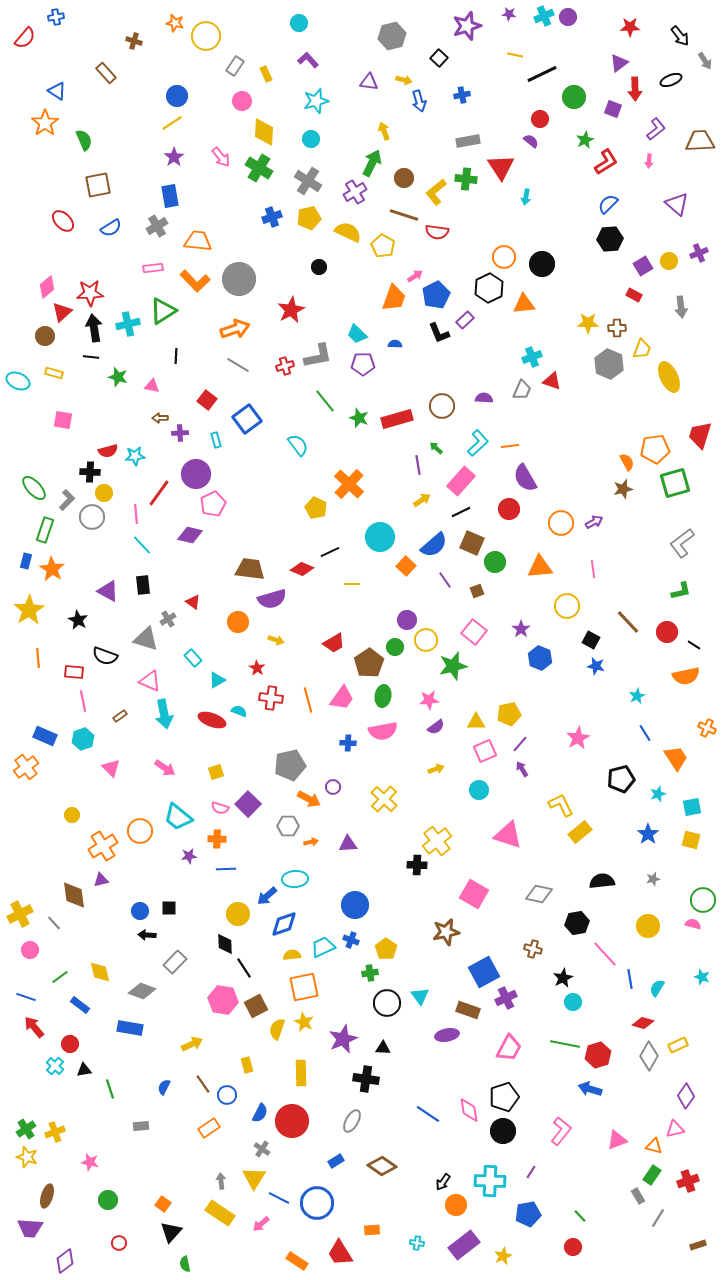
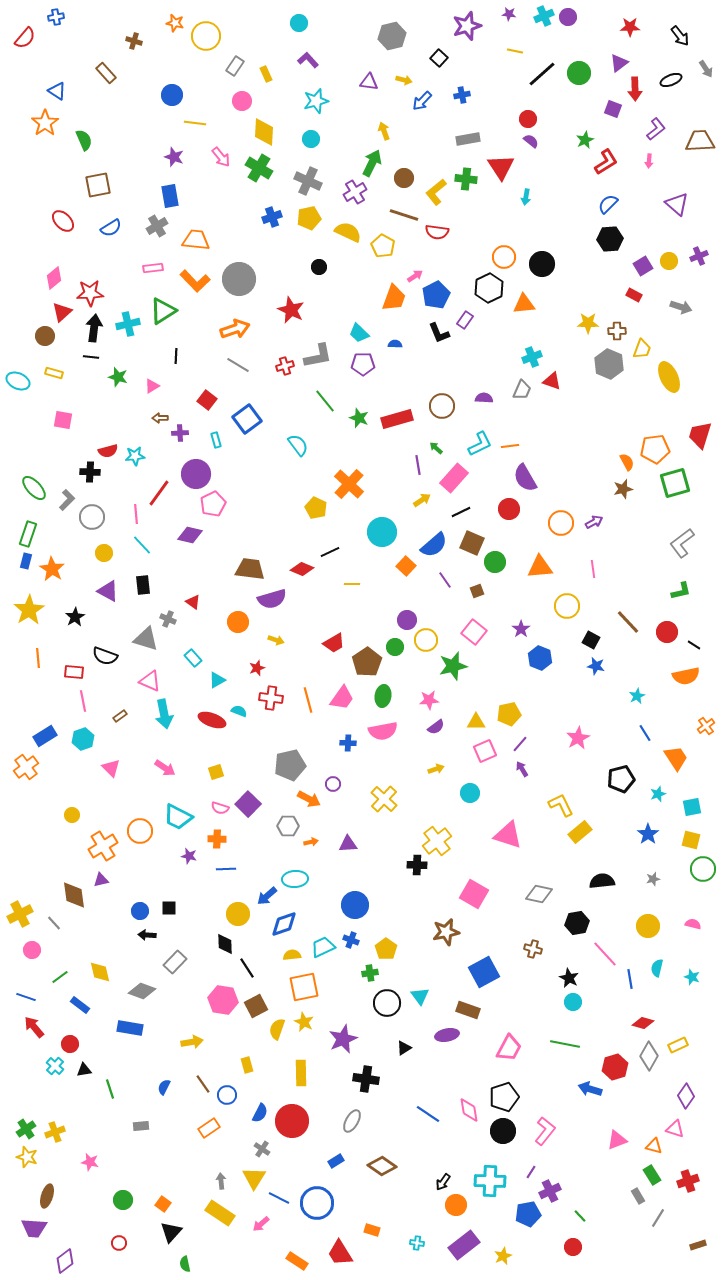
yellow line at (515, 55): moved 4 px up
gray arrow at (705, 61): moved 1 px right, 8 px down
black line at (542, 74): rotated 16 degrees counterclockwise
blue circle at (177, 96): moved 5 px left, 1 px up
green circle at (574, 97): moved 5 px right, 24 px up
blue arrow at (419, 101): moved 3 px right; rotated 60 degrees clockwise
red circle at (540, 119): moved 12 px left
yellow line at (172, 123): moved 23 px right; rotated 40 degrees clockwise
gray rectangle at (468, 141): moved 2 px up
purple star at (174, 157): rotated 18 degrees counterclockwise
gray cross at (308, 181): rotated 8 degrees counterclockwise
orange trapezoid at (198, 241): moved 2 px left, 1 px up
purple cross at (699, 253): moved 3 px down
pink diamond at (47, 287): moved 7 px right, 9 px up
gray arrow at (681, 307): rotated 65 degrees counterclockwise
red star at (291, 310): rotated 20 degrees counterclockwise
purple rectangle at (465, 320): rotated 12 degrees counterclockwise
black arrow at (94, 328): rotated 16 degrees clockwise
brown cross at (617, 328): moved 3 px down
cyan trapezoid at (357, 334): moved 2 px right, 1 px up
pink triangle at (152, 386): rotated 42 degrees counterclockwise
cyan L-shape at (478, 443): moved 2 px right, 1 px down; rotated 16 degrees clockwise
pink rectangle at (461, 481): moved 7 px left, 3 px up
yellow circle at (104, 493): moved 60 px down
green rectangle at (45, 530): moved 17 px left, 4 px down
cyan circle at (380, 537): moved 2 px right, 5 px up
gray cross at (168, 619): rotated 35 degrees counterclockwise
black star at (78, 620): moved 3 px left, 3 px up; rotated 12 degrees clockwise
brown pentagon at (369, 663): moved 2 px left, 1 px up
red star at (257, 668): rotated 21 degrees clockwise
orange cross at (707, 728): moved 1 px left, 2 px up; rotated 30 degrees clockwise
blue rectangle at (45, 736): rotated 55 degrees counterclockwise
purple circle at (333, 787): moved 3 px up
cyan circle at (479, 790): moved 9 px left, 3 px down
cyan trapezoid at (178, 817): rotated 12 degrees counterclockwise
purple star at (189, 856): rotated 21 degrees clockwise
green circle at (703, 900): moved 31 px up
pink circle at (30, 950): moved 2 px right
black line at (244, 968): moved 3 px right
cyan star at (702, 977): moved 10 px left
black star at (563, 978): moved 6 px right; rotated 18 degrees counterclockwise
cyan semicircle at (657, 988): moved 20 px up; rotated 18 degrees counterclockwise
purple cross at (506, 998): moved 44 px right, 193 px down
yellow arrow at (192, 1044): moved 2 px up; rotated 15 degrees clockwise
black triangle at (383, 1048): moved 21 px right; rotated 35 degrees counterclockwise
red hexagon at (598, 1055): moved 17 px right, 12 px down
pink triangle at (675, 1129): rotated 30 degrees clockwise
pink L-shape at (561, 1131): moved 16 px left
green rectangle at (652, 1175): rotated 66 degrees counterclockwise
green circle at (108, 1200): moved 15 px right
purple trapezoid at (30, 1228): moved 4 px right
orange rectangle at (372, 1230): rotated 21 degrees clockwise
